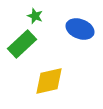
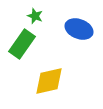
blue ellipse: moved 1 px left
green rectangle: rotated 12 degrees counterclockwise
